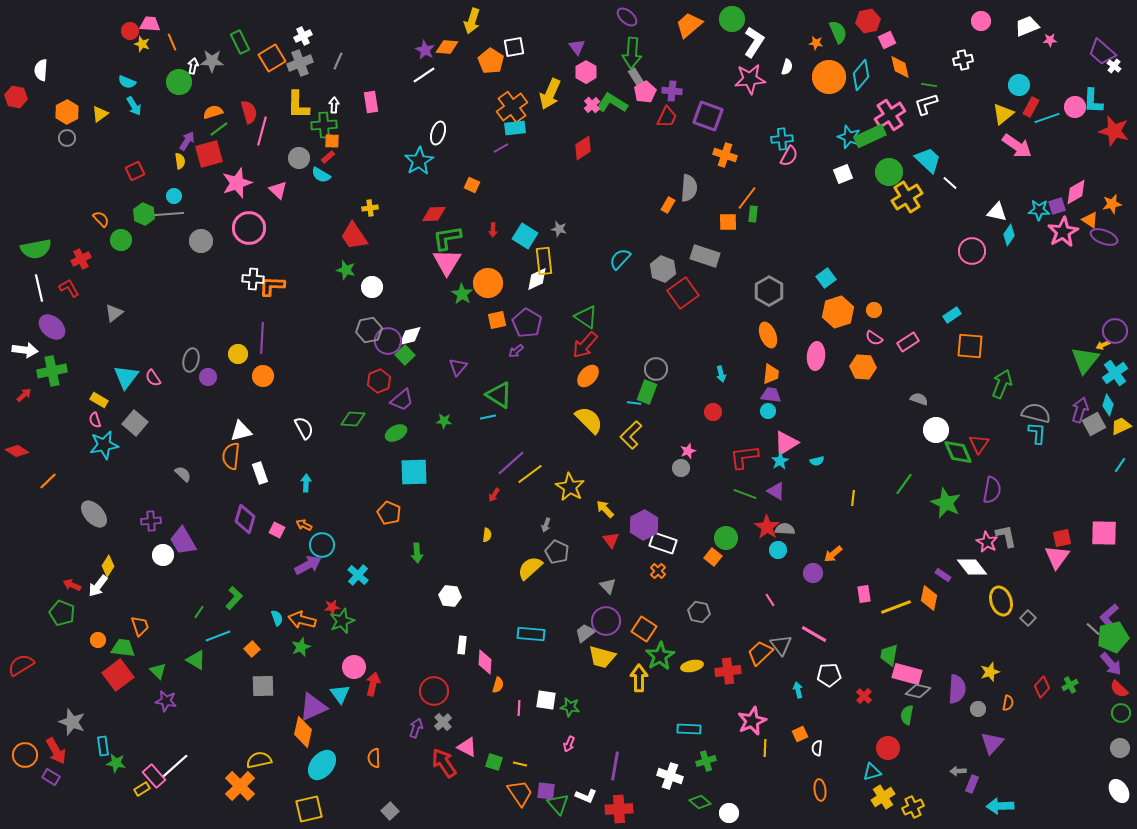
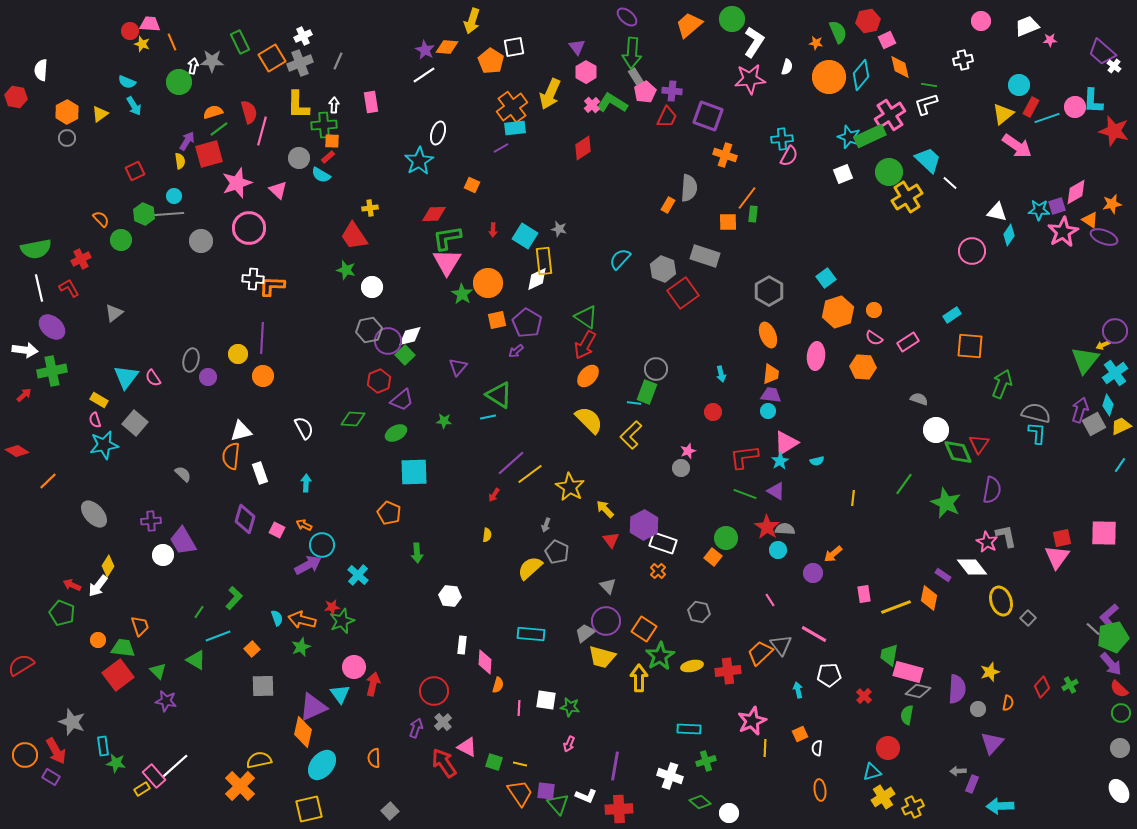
red arrow at (585, 345): rotated 12 degrees counterclockwise
pink rectangle at (907, 674): moved 1 px right, 2 px up
